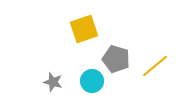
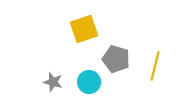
yellow line: rotated 36 degrees counterclockwise
cyan circle: moved 3 px left, 1 px down
